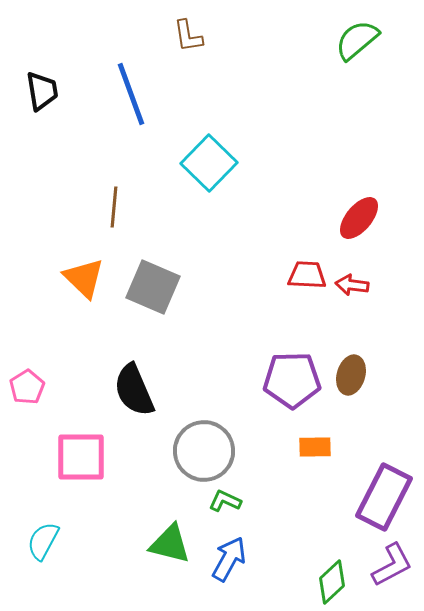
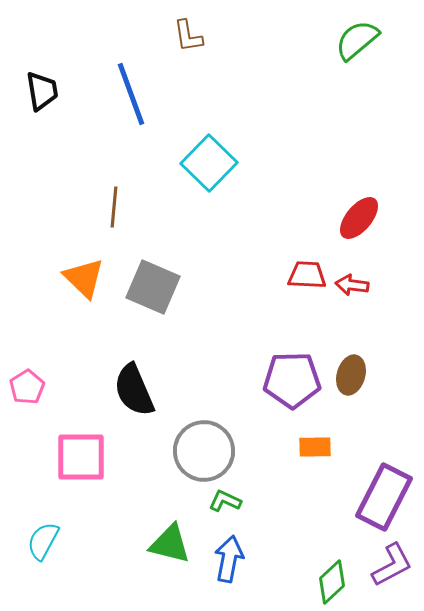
blue arrow: rotated 18 degrees counterclockwise
